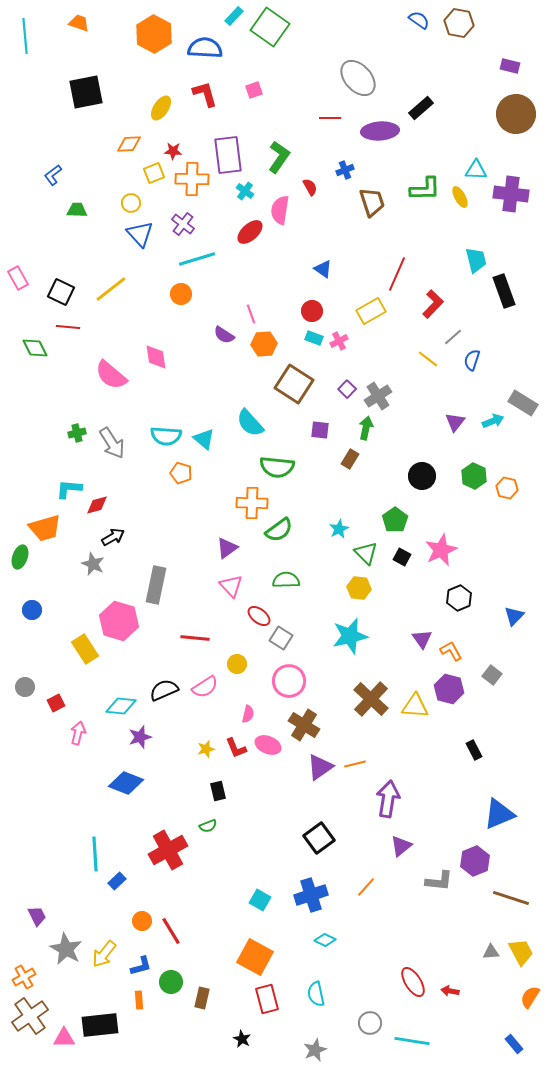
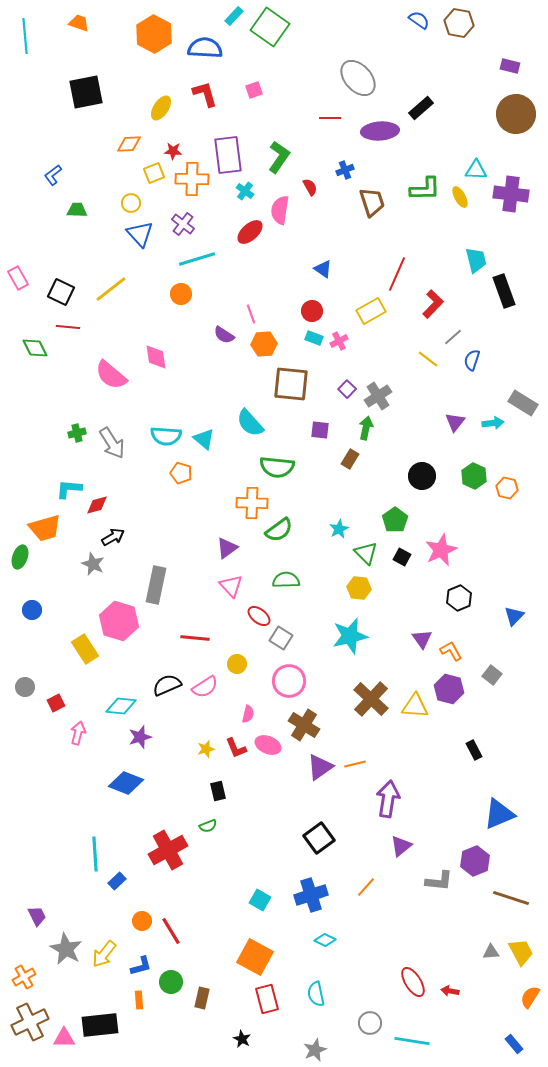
brown square at (294, 384): moved 3 px left; rotated 27 degrees counterclockwise
cyan arrow at (493, 421): moved 2 px down; rotated 15 degrees clockwise
black semicircle at (164, 690): moved 3 px right, 5 px up
brown cross at (30, 1016): moved 6 px down; rotated 9 degrees clockwise
